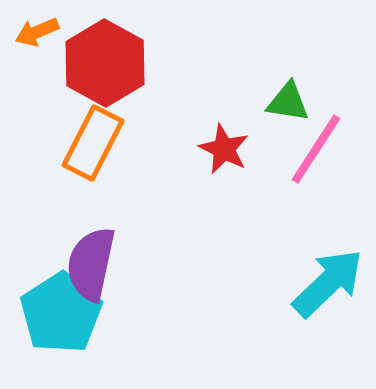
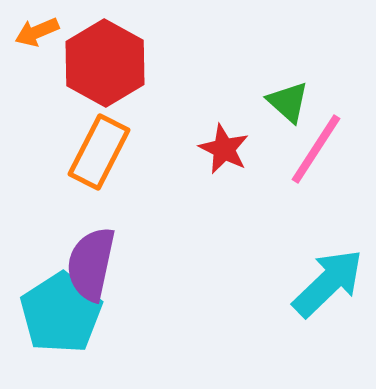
green triangle: rotated 33 degrees clockwise
orange rectangle: moved 6 px right, 9 px down
